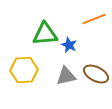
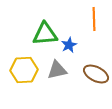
orange line: rotated 70 degrees counterclockwise
blue star: rotated 21 degrees clockwise
gray triangle: moved 9 px left, 6 px up
